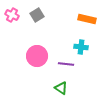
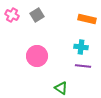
purple line: moved 17 px right, 2 px down
